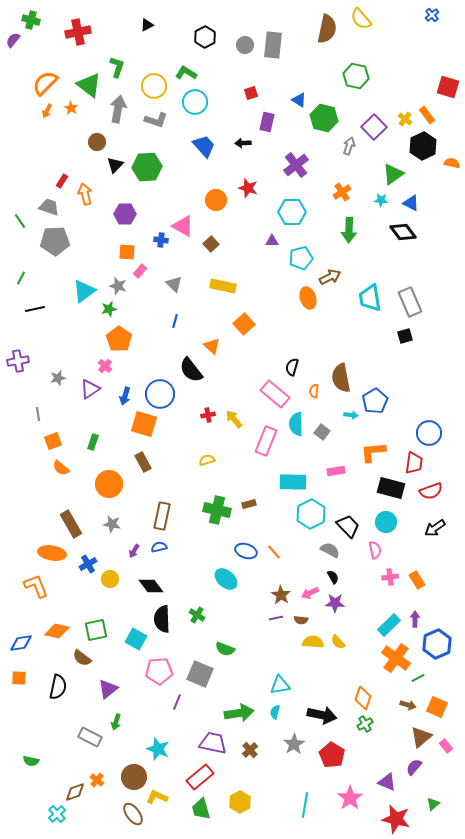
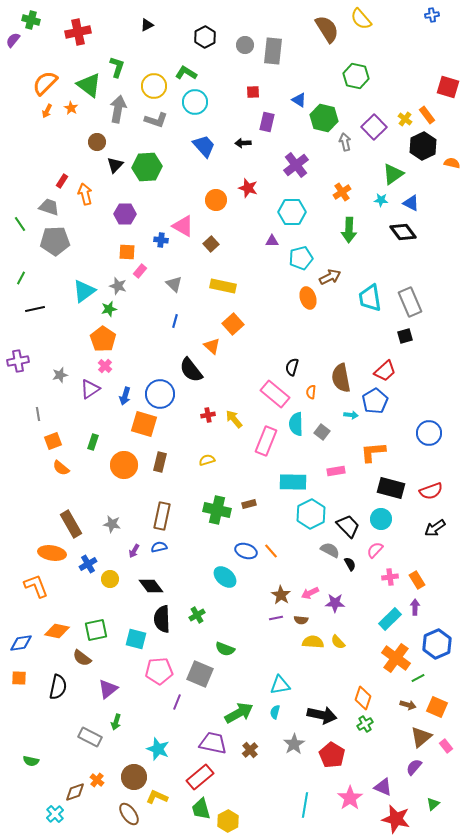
blue cross at (432, 15): rotated 32 degrees clockwise
brown semicircle at (327, 29): rotated 44 degrees counterclockwise
gray rectangle at (273, 45): moved 6 px down
red square at (251, 93): moved 2 px right, 1 px up; rotated 16 degrees clockwise
gray arrow at (349, 146): moved 4 px left, 4 px up; rotated 30 degrees counterclockwise
green line at (20, 221): moved 3 px down
orange square at (244, 324): moved 11 px left
orange pentagon at (119, 339): moved 16 px left
gray star at (58, 378): moved 2 px right, 3 px up
orange semicircle at (314, 391): moved 3 px left, 1 px down
brown rectangle at (143, 462): moved 17 px right; rotated 42 degrees clockwise
red trapezoid at (414, 463): moved 29 px left, 92 px up; rotated 40 degrees clockwise
orange circle at (109, 484): moved 15 px right, 19 px up
cyan circle at (386, 522): moved 5 px left, 3 px up
pink semicircle at (375, 550): rotated 126 degrees counterclockwise
orange line at (274, 552): moved 3 px left, 1 px up
black semicircle at (333, 577): moved 17 px right, 13 px up
cyan ellipse at (226, 579): moved 1 px left, 2 px up
green cross at (197, 615): rotated 28 degrees clockwise
purple arrow at (415, 619): moved 12 px up
cyan rectangle at (389, 625): moved 1 px right, 6 px up
cyan square at (136, 639): rotated 15 degrees counterclockwise
green arrow at (239, 713): rotated 20 degrees counterclockwise
purple triangle at (387, 782): moved 4 px left, 5 px down
yellow hexagon at (240, 802): moved 12 px left, 19 px down
cyan cross at (57, 814): moved 2 px left
brown ellipse at (133, 814): moved 4 px left
